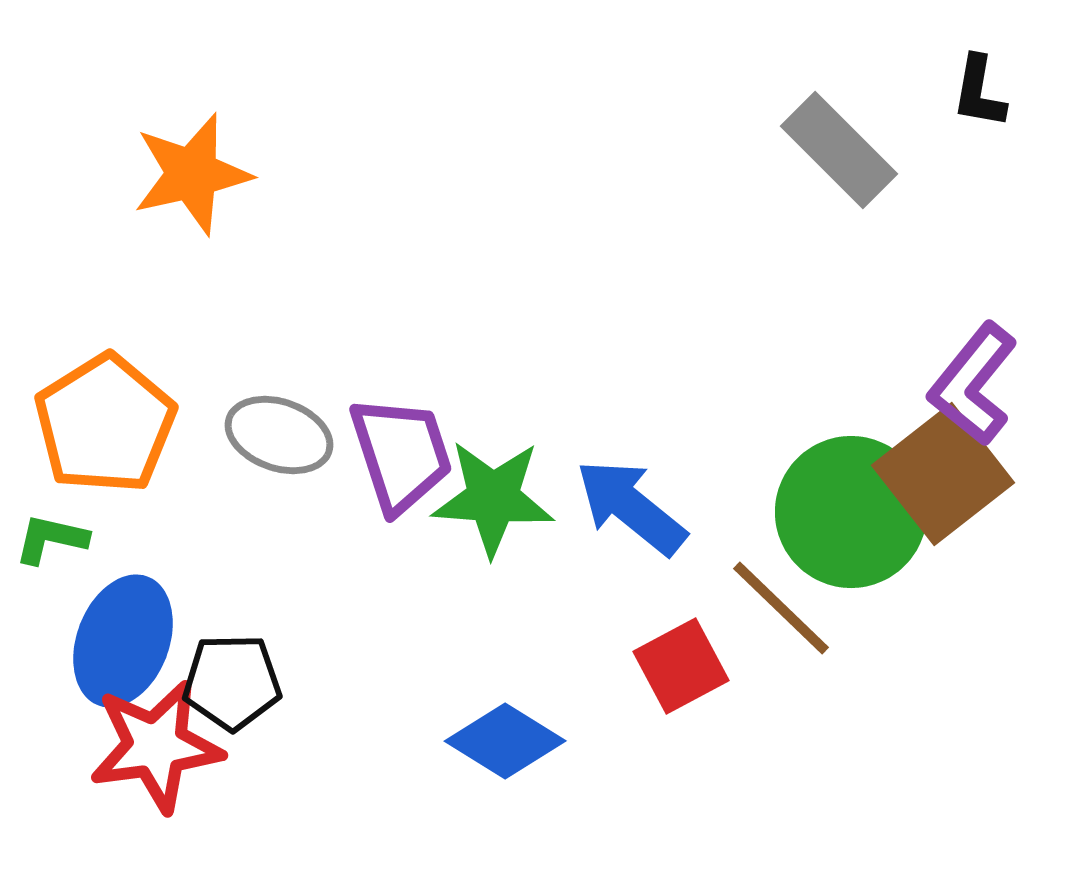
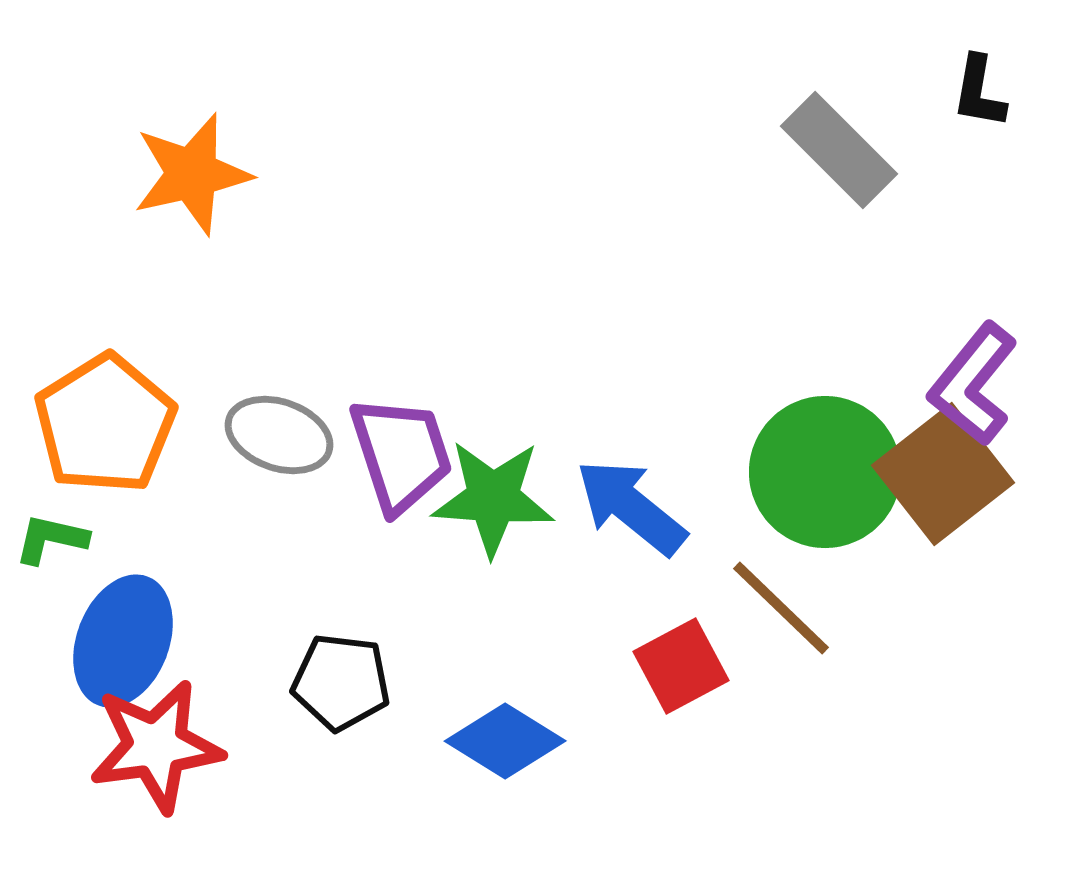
green circle: moved 26 px left, 40 px up
black pentagon: moved 109 px right; rotated 8 degrees clockwise
